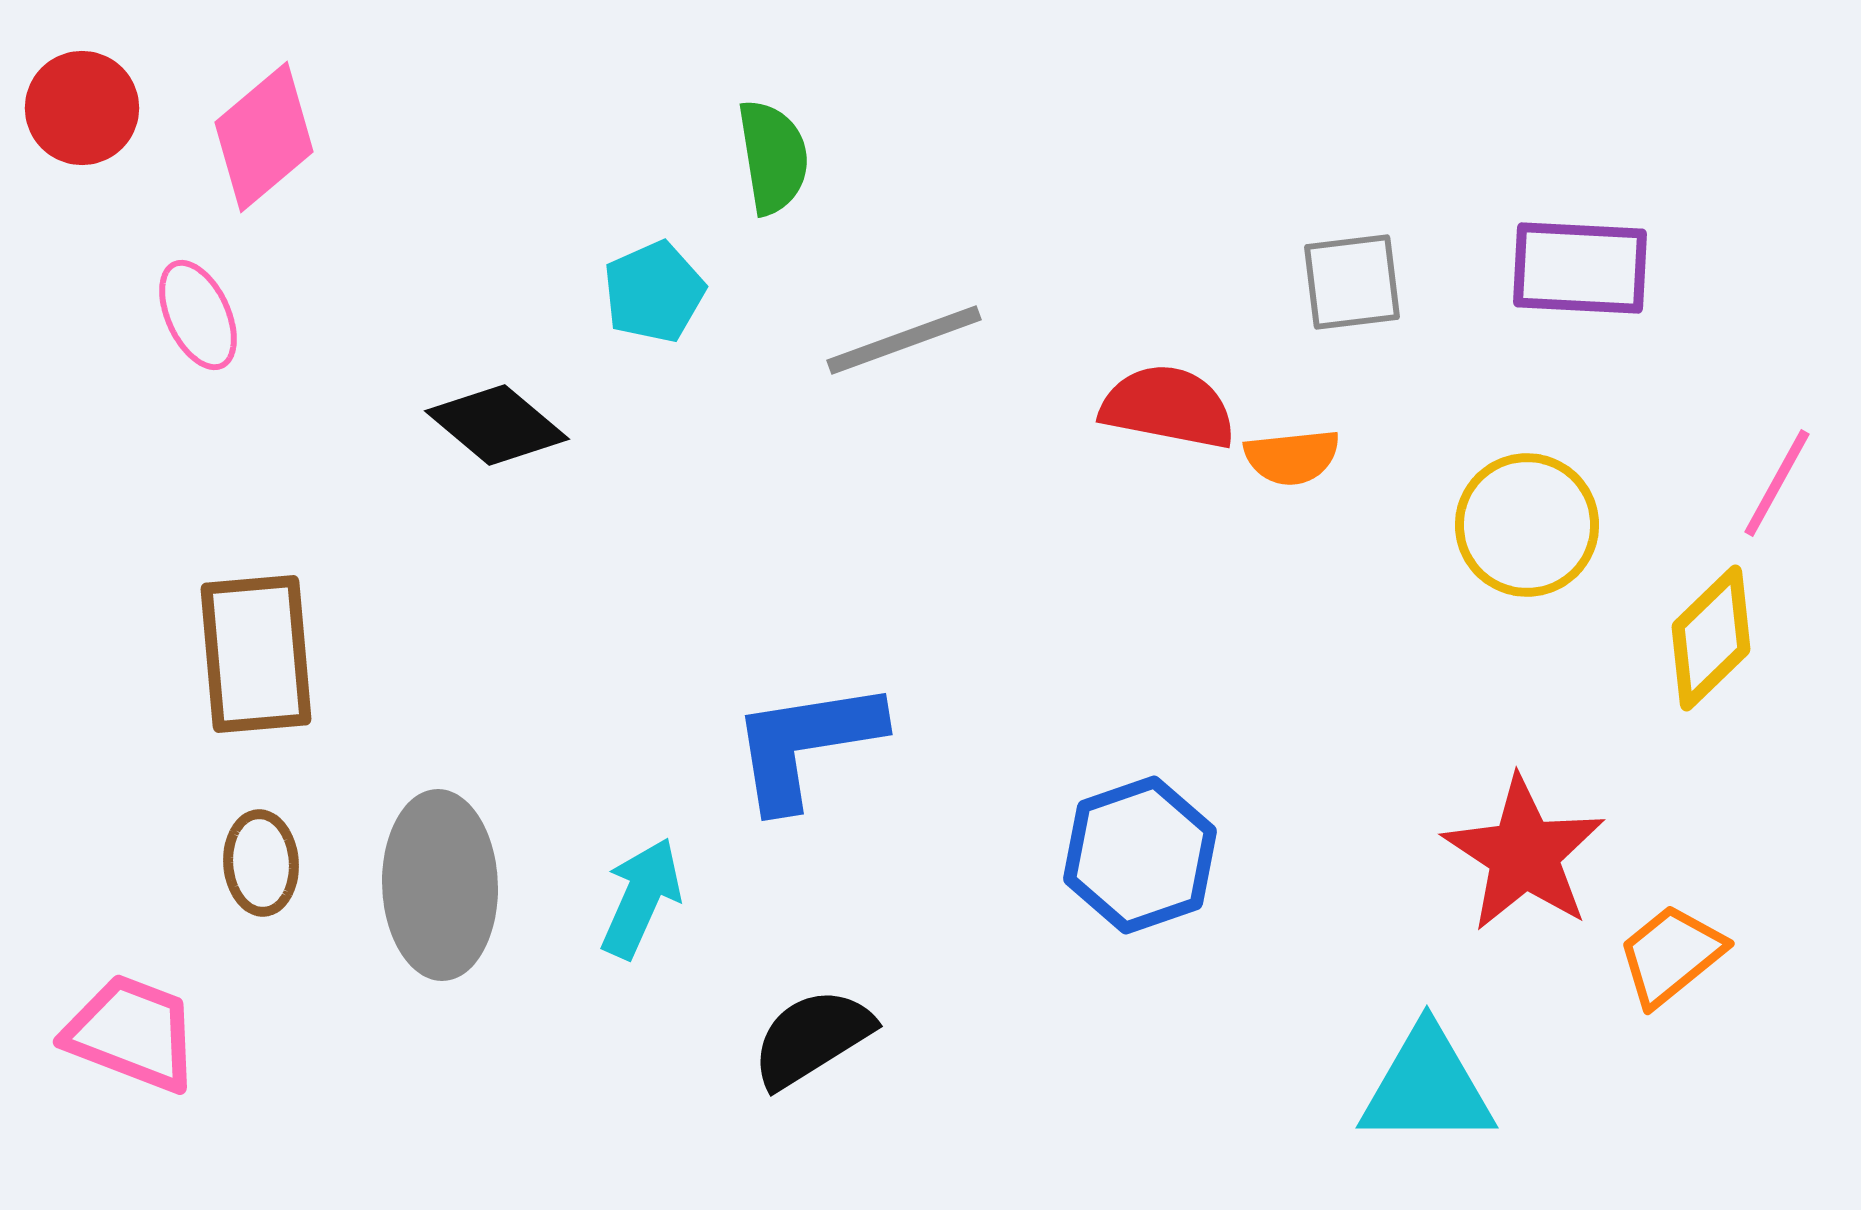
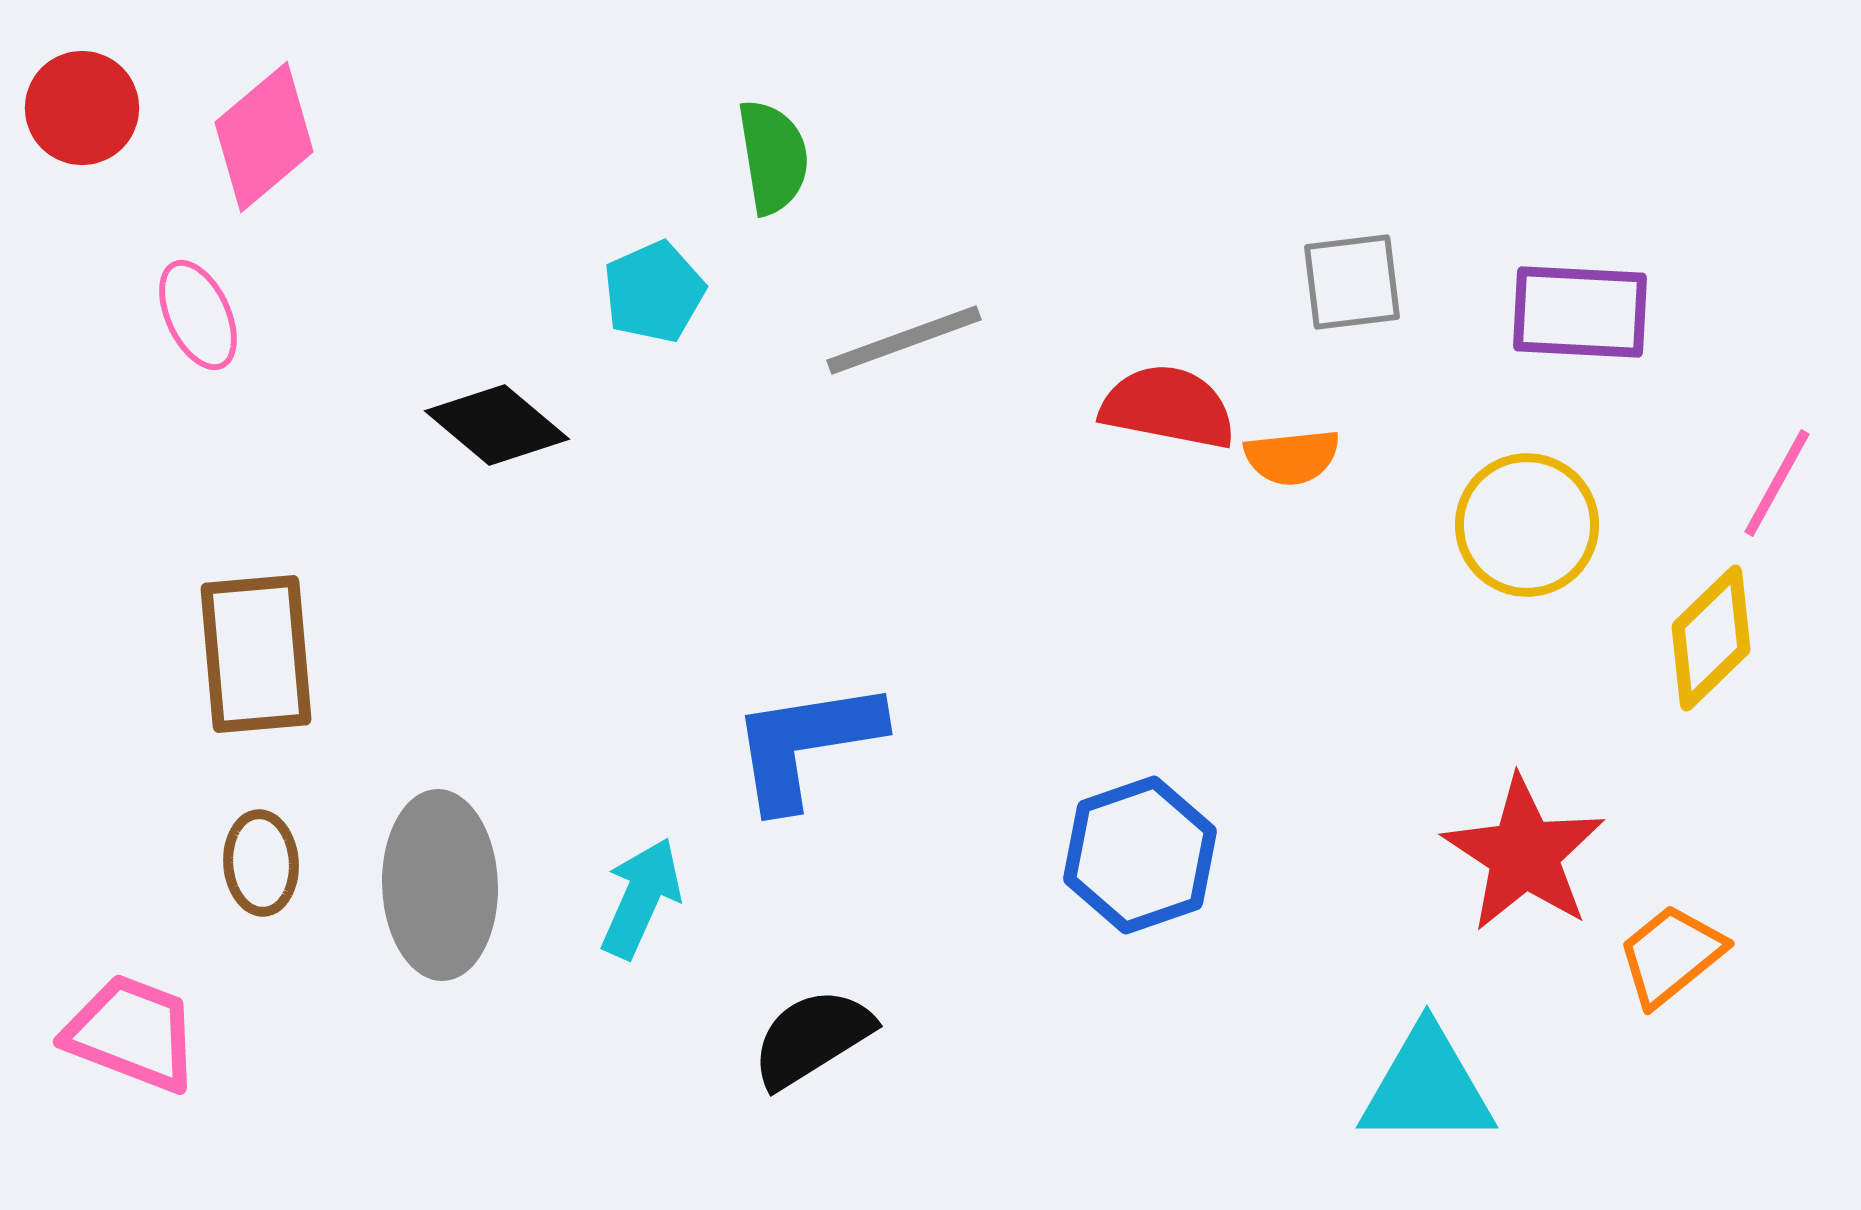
purple rectangle: moved 44 px down
